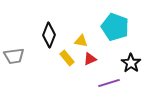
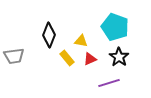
black star: moved 12 px left, 6 px up
